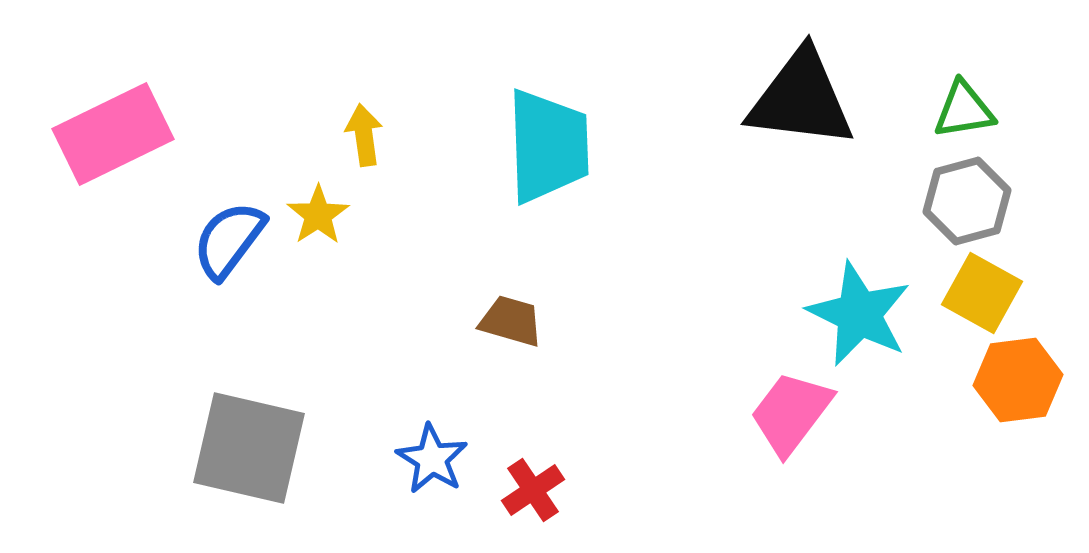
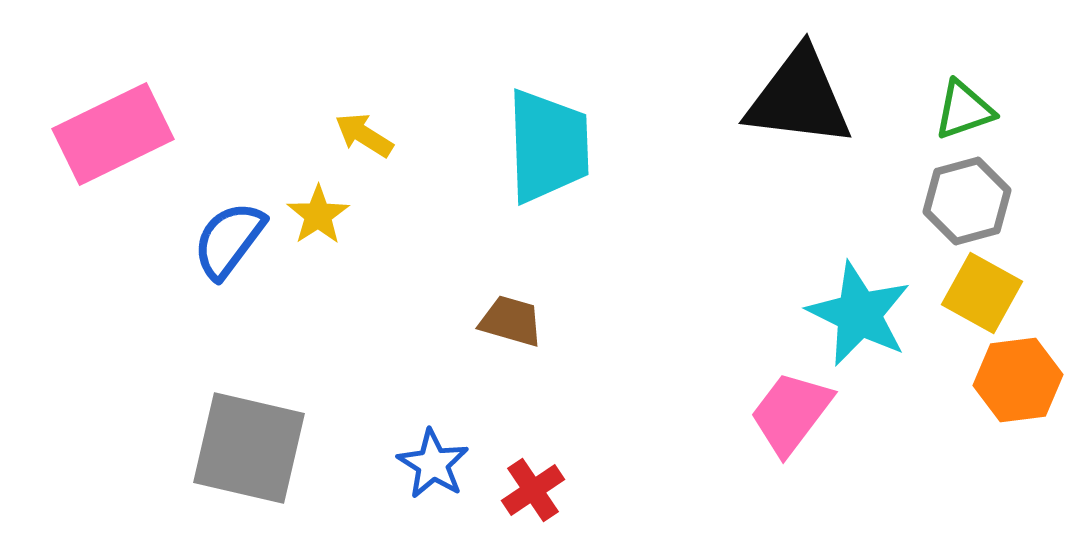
black triangle: moved 2 px left, 1 px up
green triangle: rotated 10 degrees counterclockwise
yellow arrow: rotated 50 degrees counterclockwise
blue star: moved 1 px right, 5 px down
